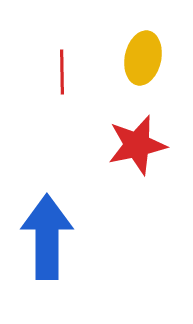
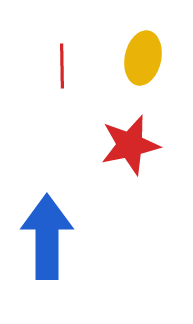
red line: moved 6 px up
red star: moved 7 px left
